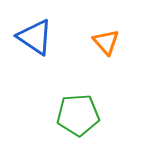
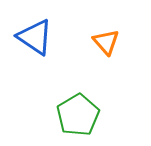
green pentagon: rotated 27 degrees counterclockwise
